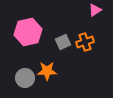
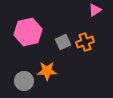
gray circle: moved 1 px left, 3 px down
